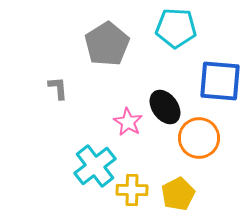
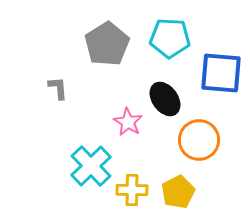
cyan pentagon: moved 6 px left, 10 px down
blue square: moved 1 px right, 8 px up
black ellipse: moved 8 px up
orange circle: moved 2 px down
cyan cross: moved 4 px left; rotated 6 degrees counterclockwise
yellow pentagon: moved 2 px up
